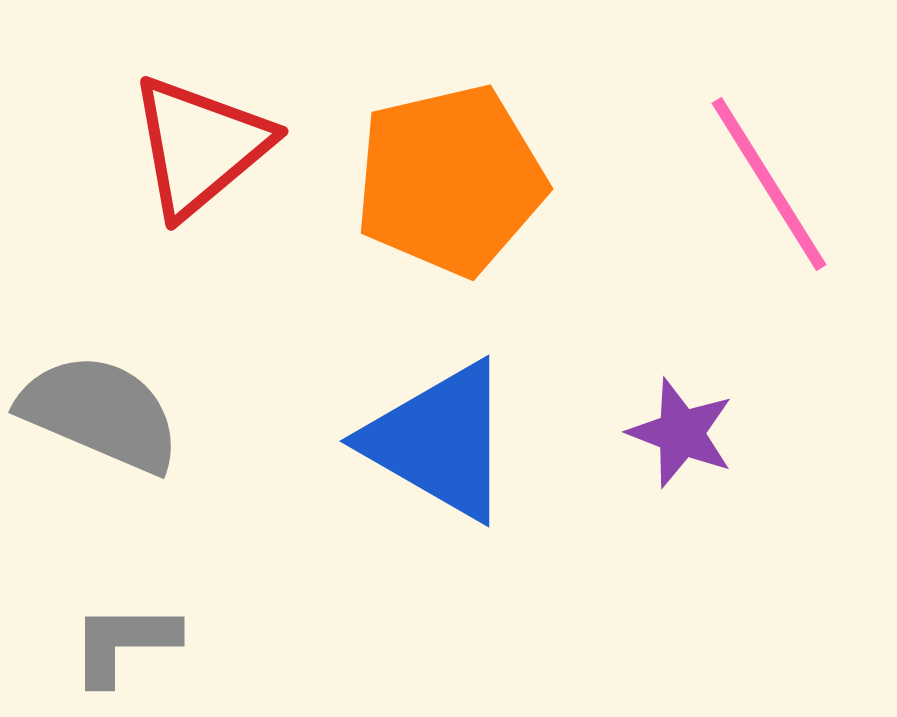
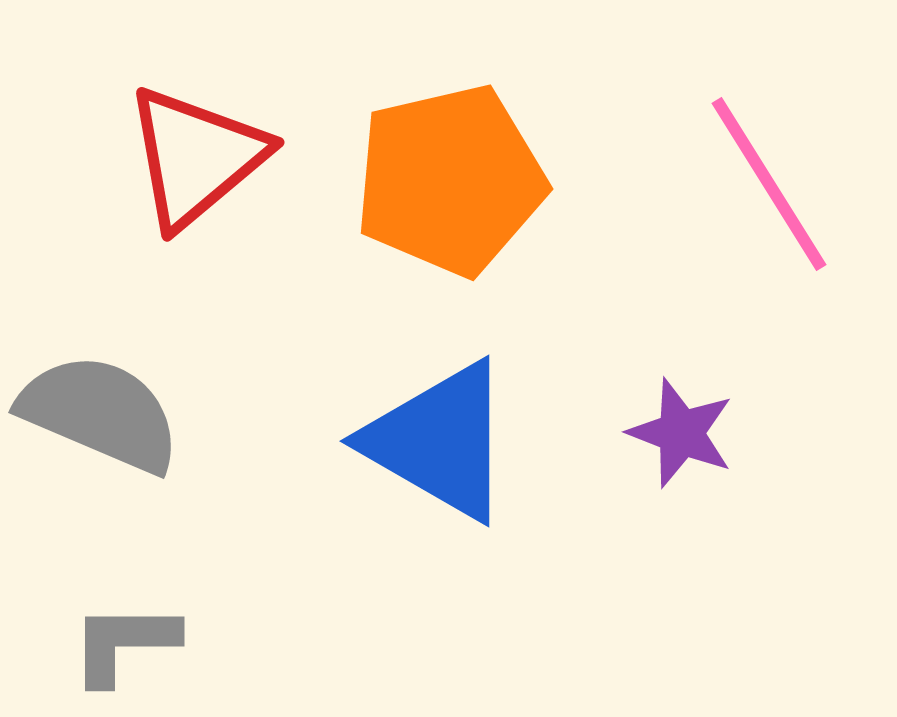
red triangle: moved 4 px left, 11 px down
